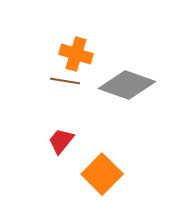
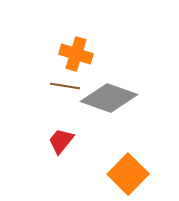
brown line: moved 5 px down
gray diamond: moved 18 px left, 13 px down
orange square: moved 26 px right
